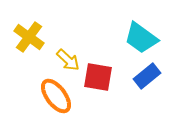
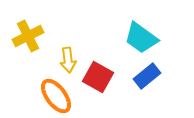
yellow cross: moved 1 px left, 1 px up; rotated 28 degrees clockwise
yellow arrow: rotated 40 degrees clockwise
red square: rotated 20 degrees clockwise
